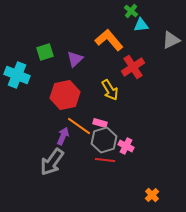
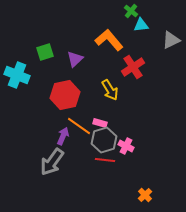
orange cross: moved 7 px left
